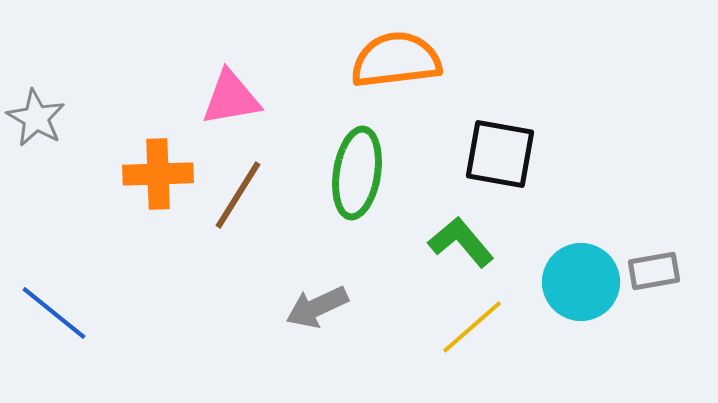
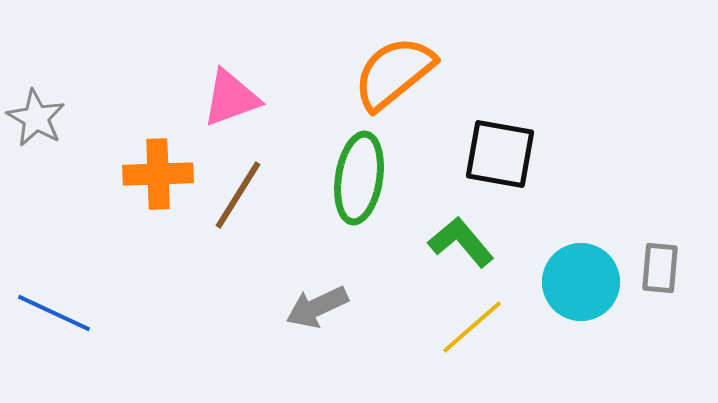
orange semicircle: moved 2 px left, 13 px down; rotated 32 degrees counterclockwise
pink triangle: rotated 10 degrees counterclockwise
green ellipse: moved 2 px right, 5 px down
gray rectangle: moved 6 px right, 3 px up; rotated 75 degrees counterclockwise
blue line: rotated 14 degrees counterclockwise
